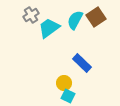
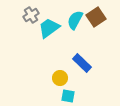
yellow circle: moved 4 px left, 5 px up
cyan square: rotated 16 degrees counterclockwise
